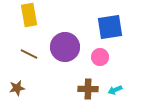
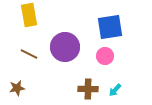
pink circle: moved 5 px right, 1 px up
cyan arrow: rotated 24 degrees counterclockwise
